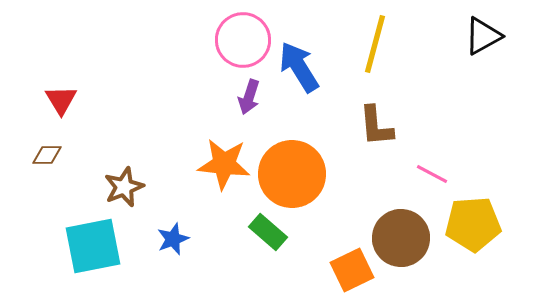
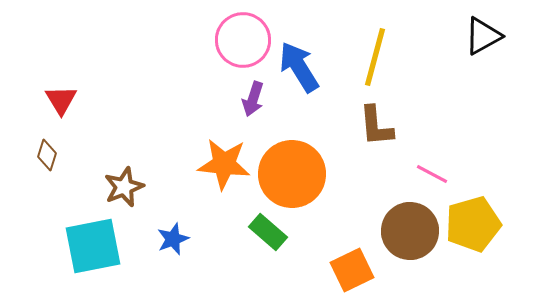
yellow line: moved 13 px down
purple arrow: moved 4 px right, 2 px down
brown diamond: rotated 72 degrees counterclockwise
yellow pentagon: rotated 12 degrees counterclockwise
brown circle: moved 9 px right, 7 px up
